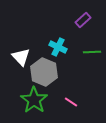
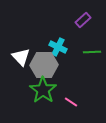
gray hexagon: moved 7 px up; rotated 24 degrees counterclockwise
green star: moved 9 px right, 10 px up
